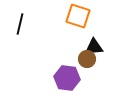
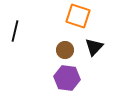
black line: moved 5 px left, 7 px down
black triangle: rotated 42 degrees counterclockwise
brown circle: moved 22 px left, 9 px up
